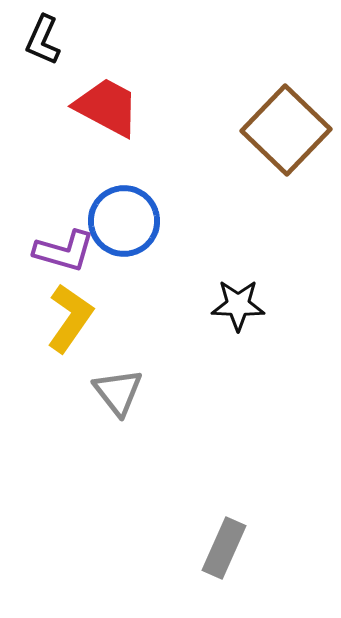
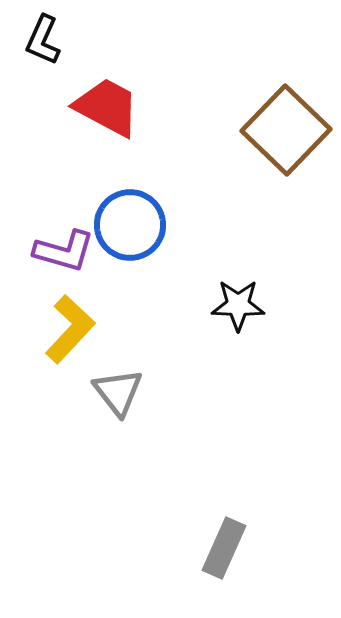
blue circle: moved 6 px right, 4 px down
yellow L-shape: moved 11 px down; rotated 8 degrees clockwise
